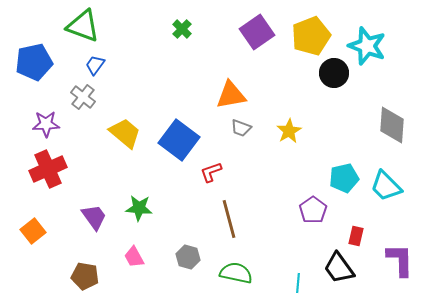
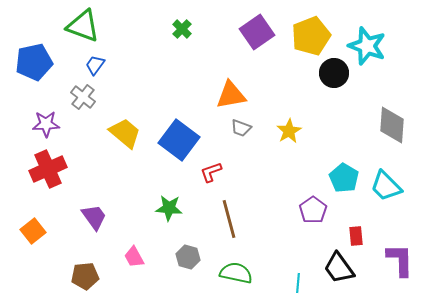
cyan pentagon: rotated 28 degrees counterclockwise
green star: moved 30 px right
red rectangle: rotated 18 degrees counterclockwise
brown pentagon: rotated 16 degrees counterclockwise
